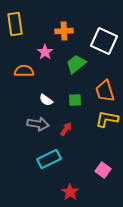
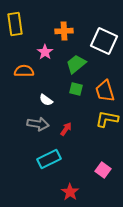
green square: moved 1 px right, 11 px up; rotated 16 degrees clockwise
